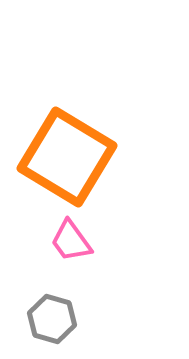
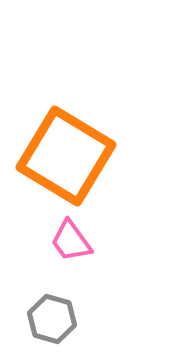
orange square: moved 1 px left, 1 px up
